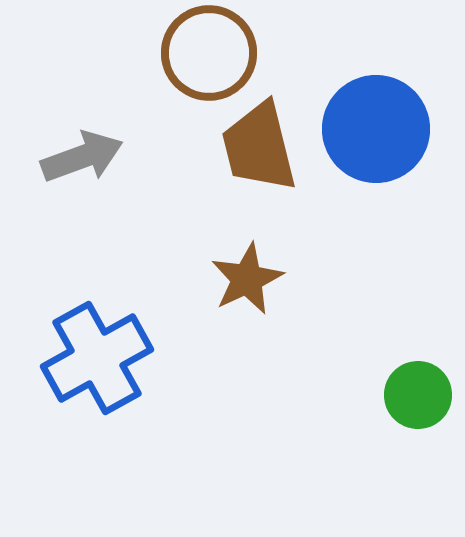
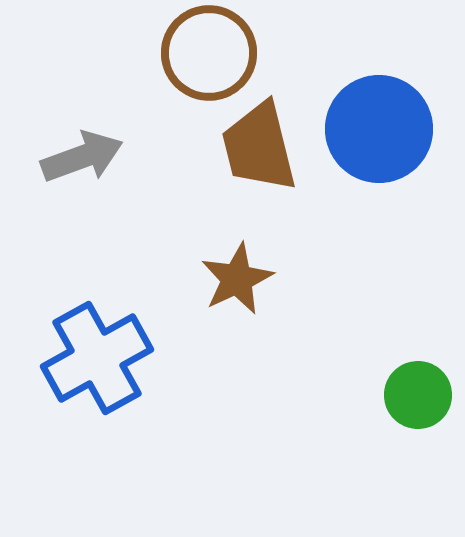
blue circle: moved 3 px right
brown star: moved 10 px left
